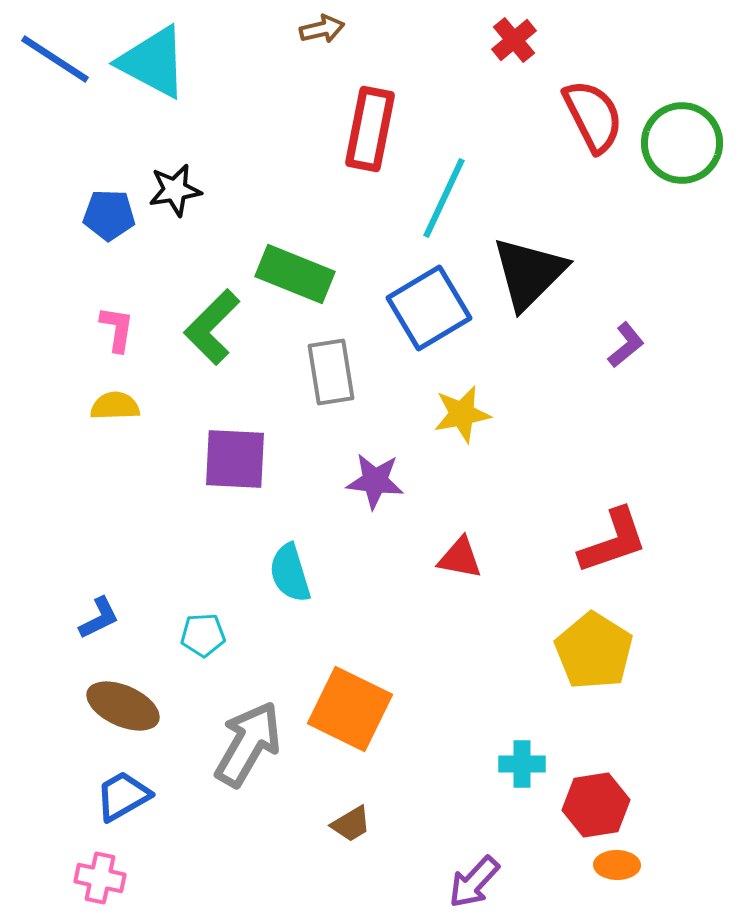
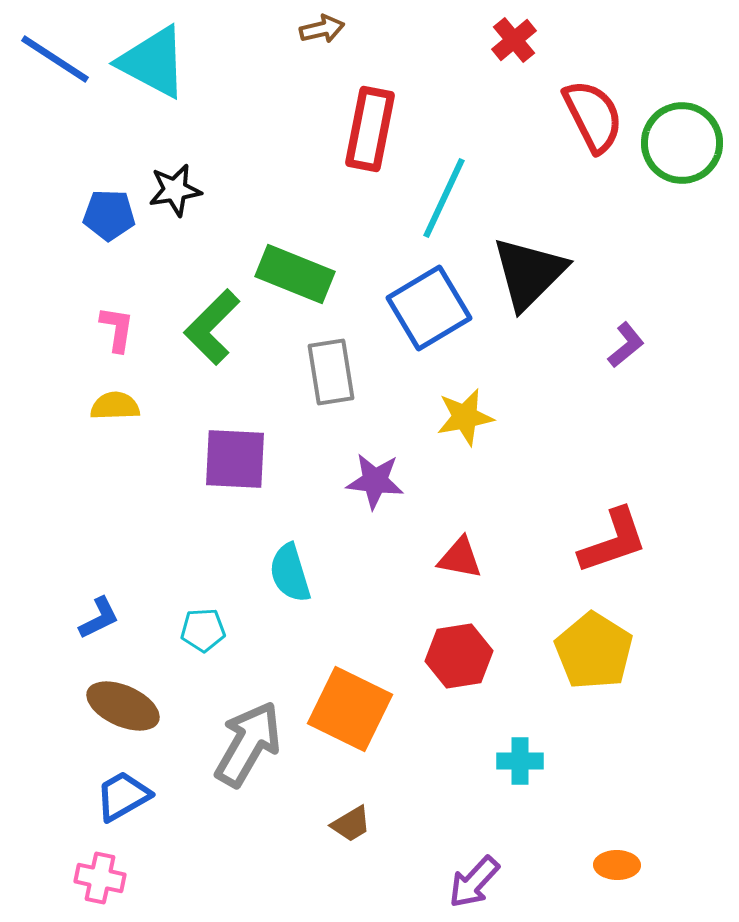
yellow star: moved 3 px right, 3 px down
cyan pentagon: moved 5 px up
cyan cross: moved 2 px left, 3 px up
red hexagon: moved 137 px left, 149 px up
